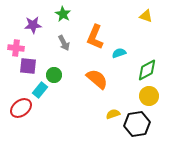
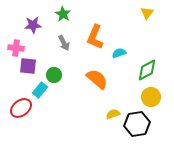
yellow triangle: moved 1 px right, 3 px up; rotated 48 degrees clockwise
yellow circle: moved 2 px right, 1 px down
